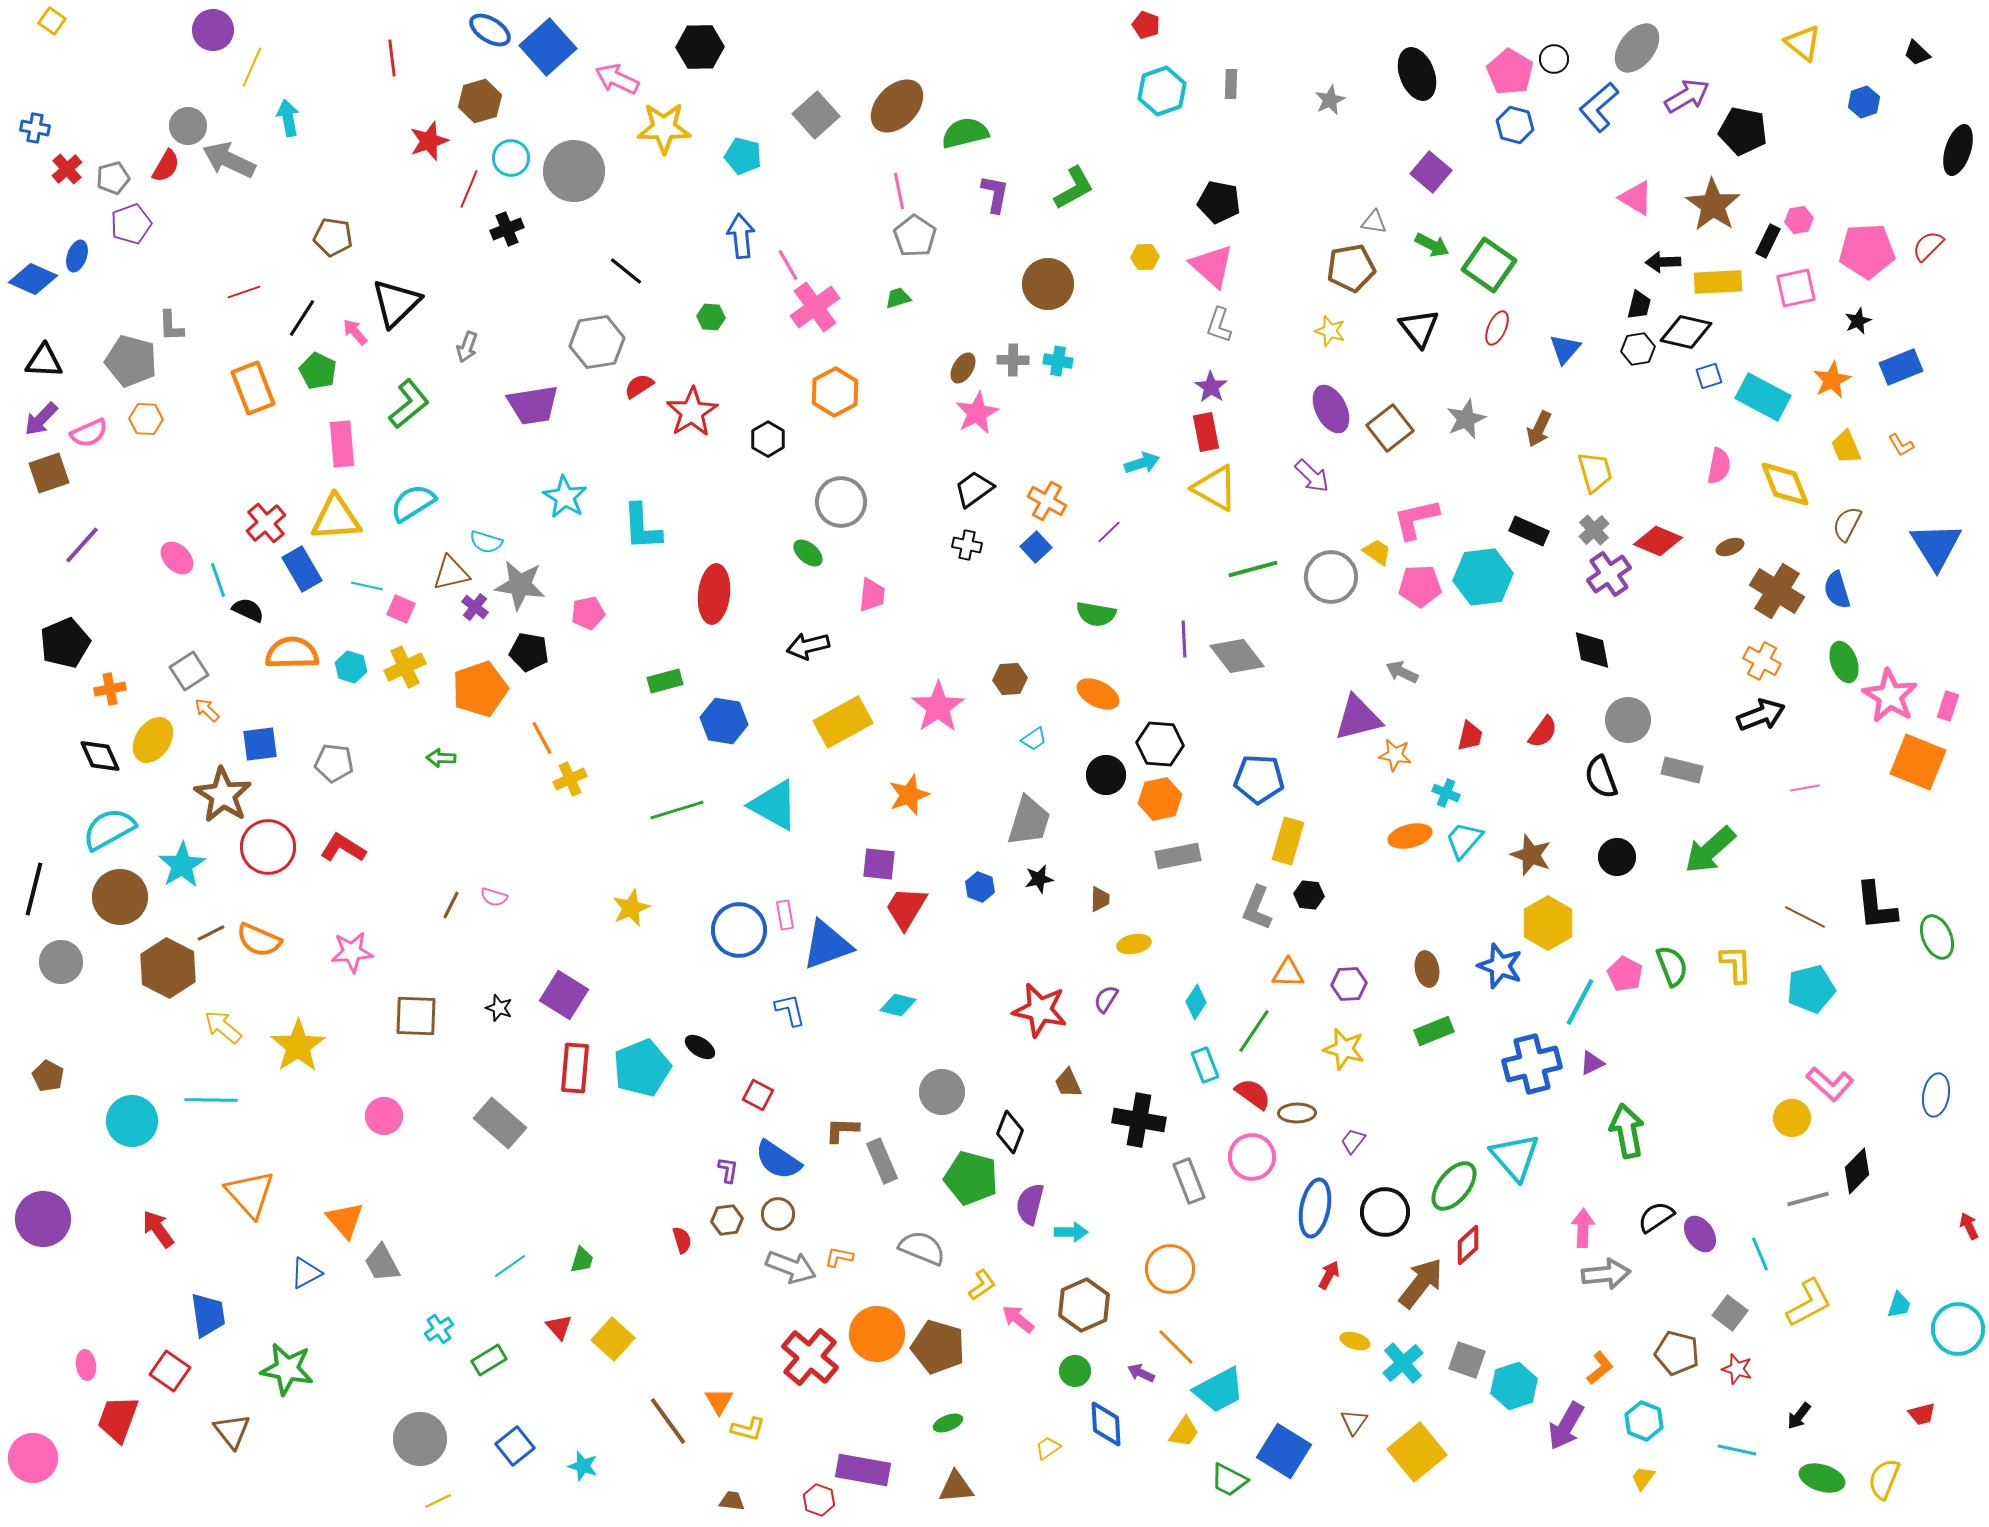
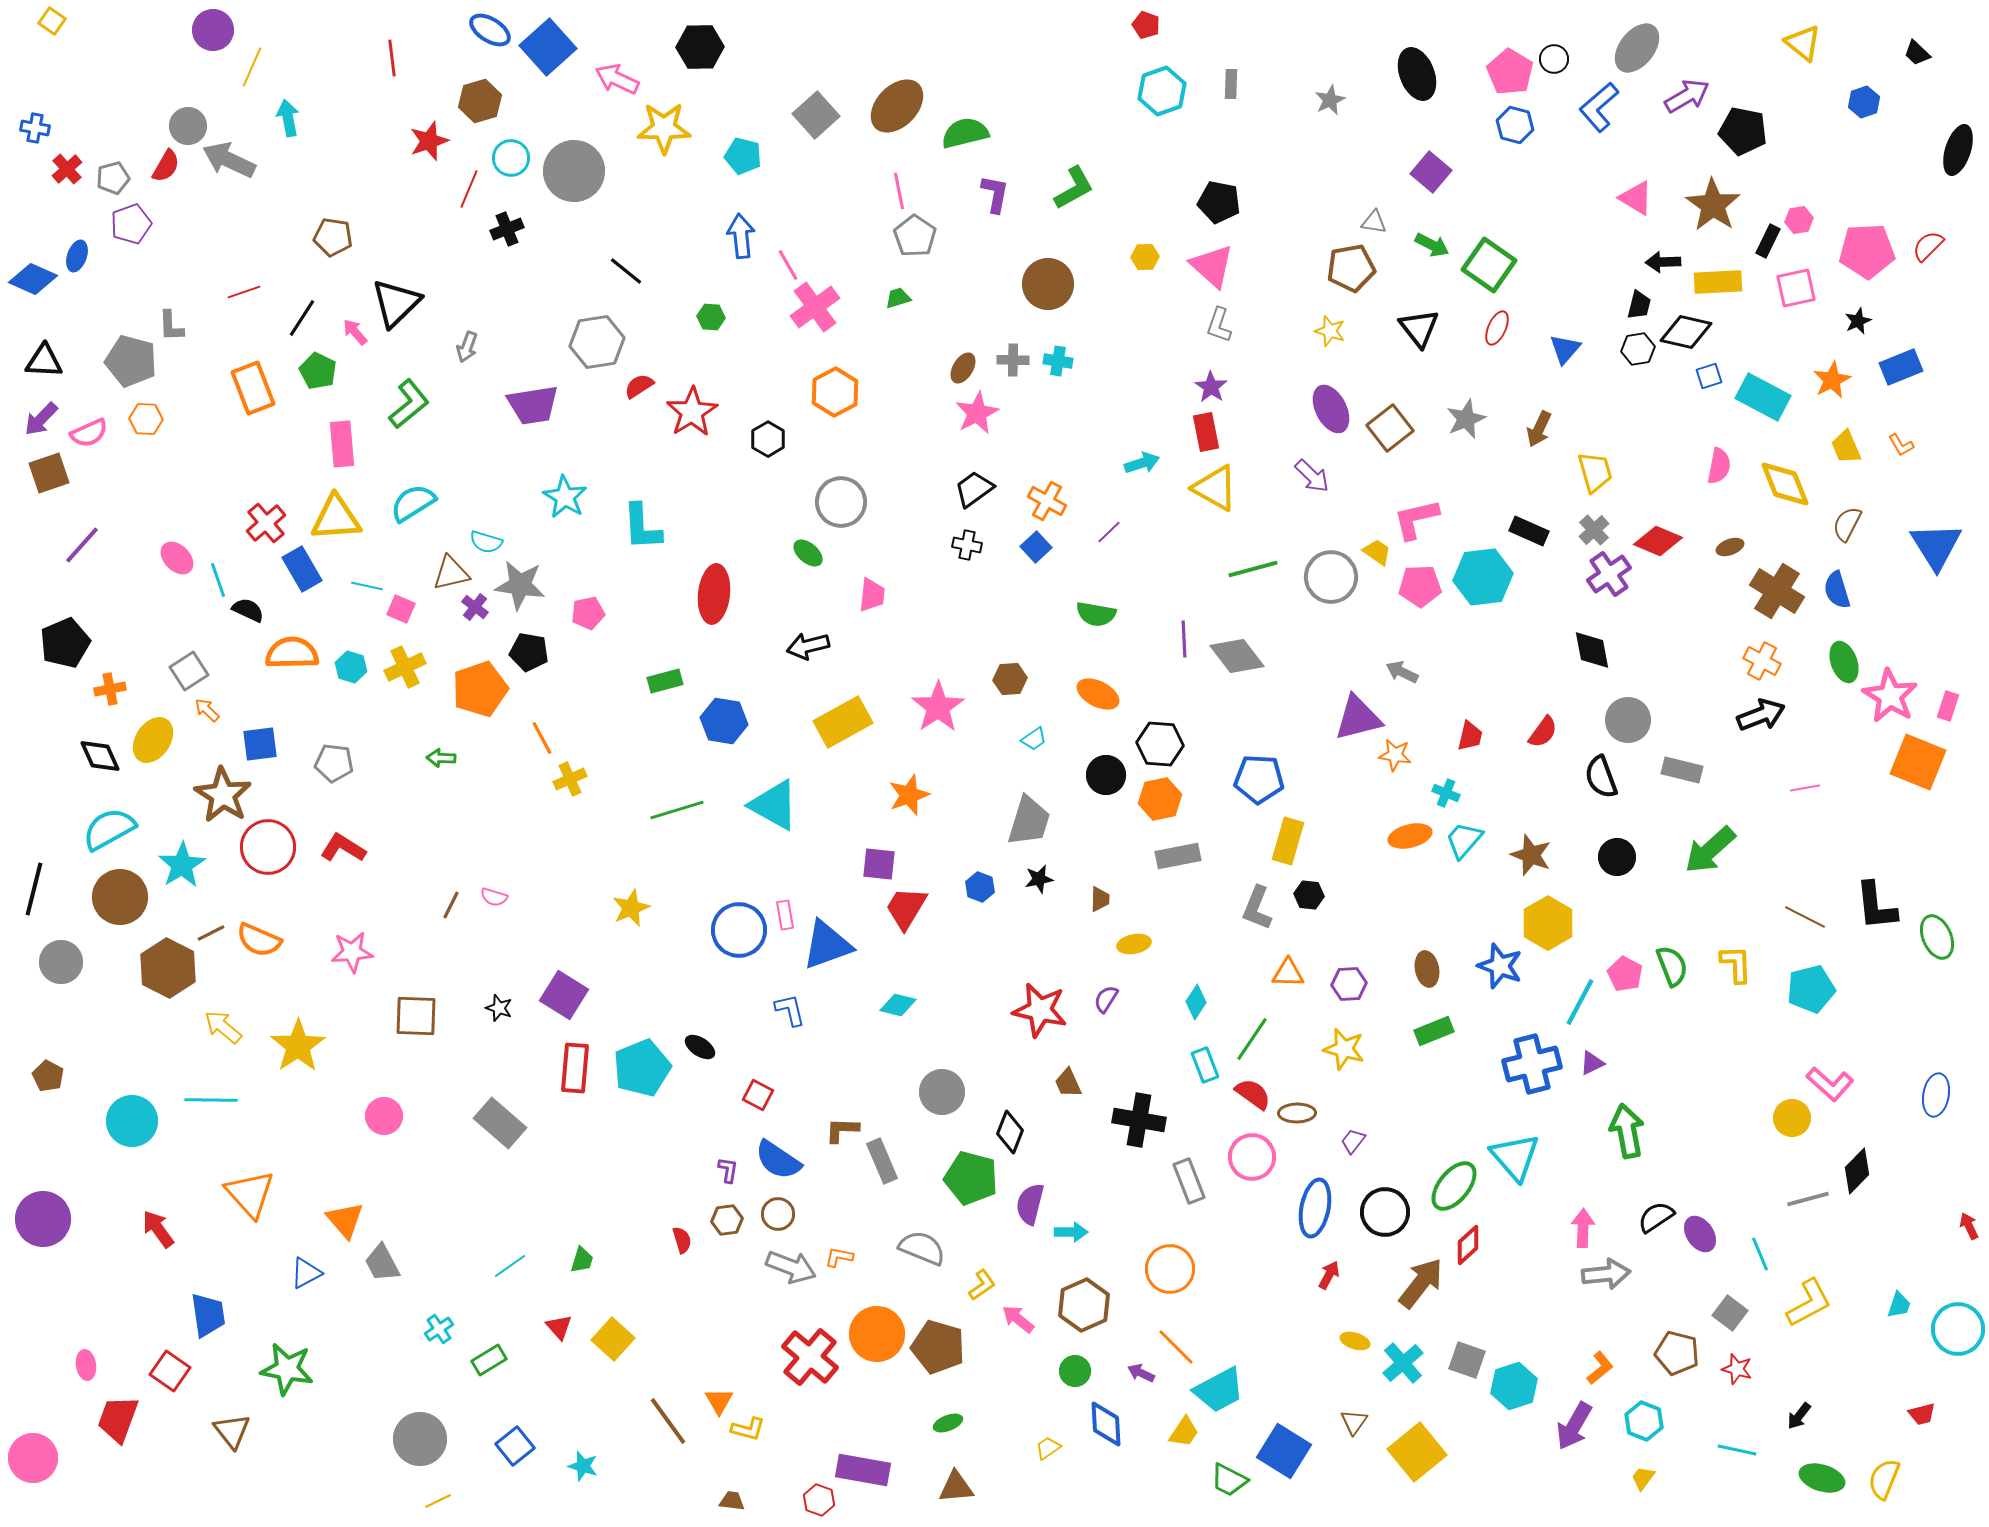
green line at (1254, 1031): moved 2 px left, 8 px down
purple arrow at (1566, 1426): moved 8 px right
